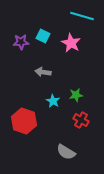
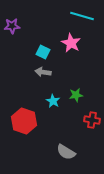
cyan square: moved 16 px down
purple star: moved 9 px left, 16 px up
red cross: moved 11 px right; rotated 21 degrees counterclockwise
